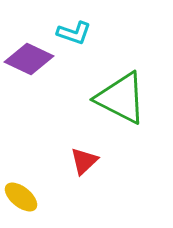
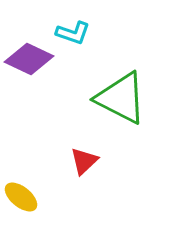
cyan L-shape: moved 1 px left
